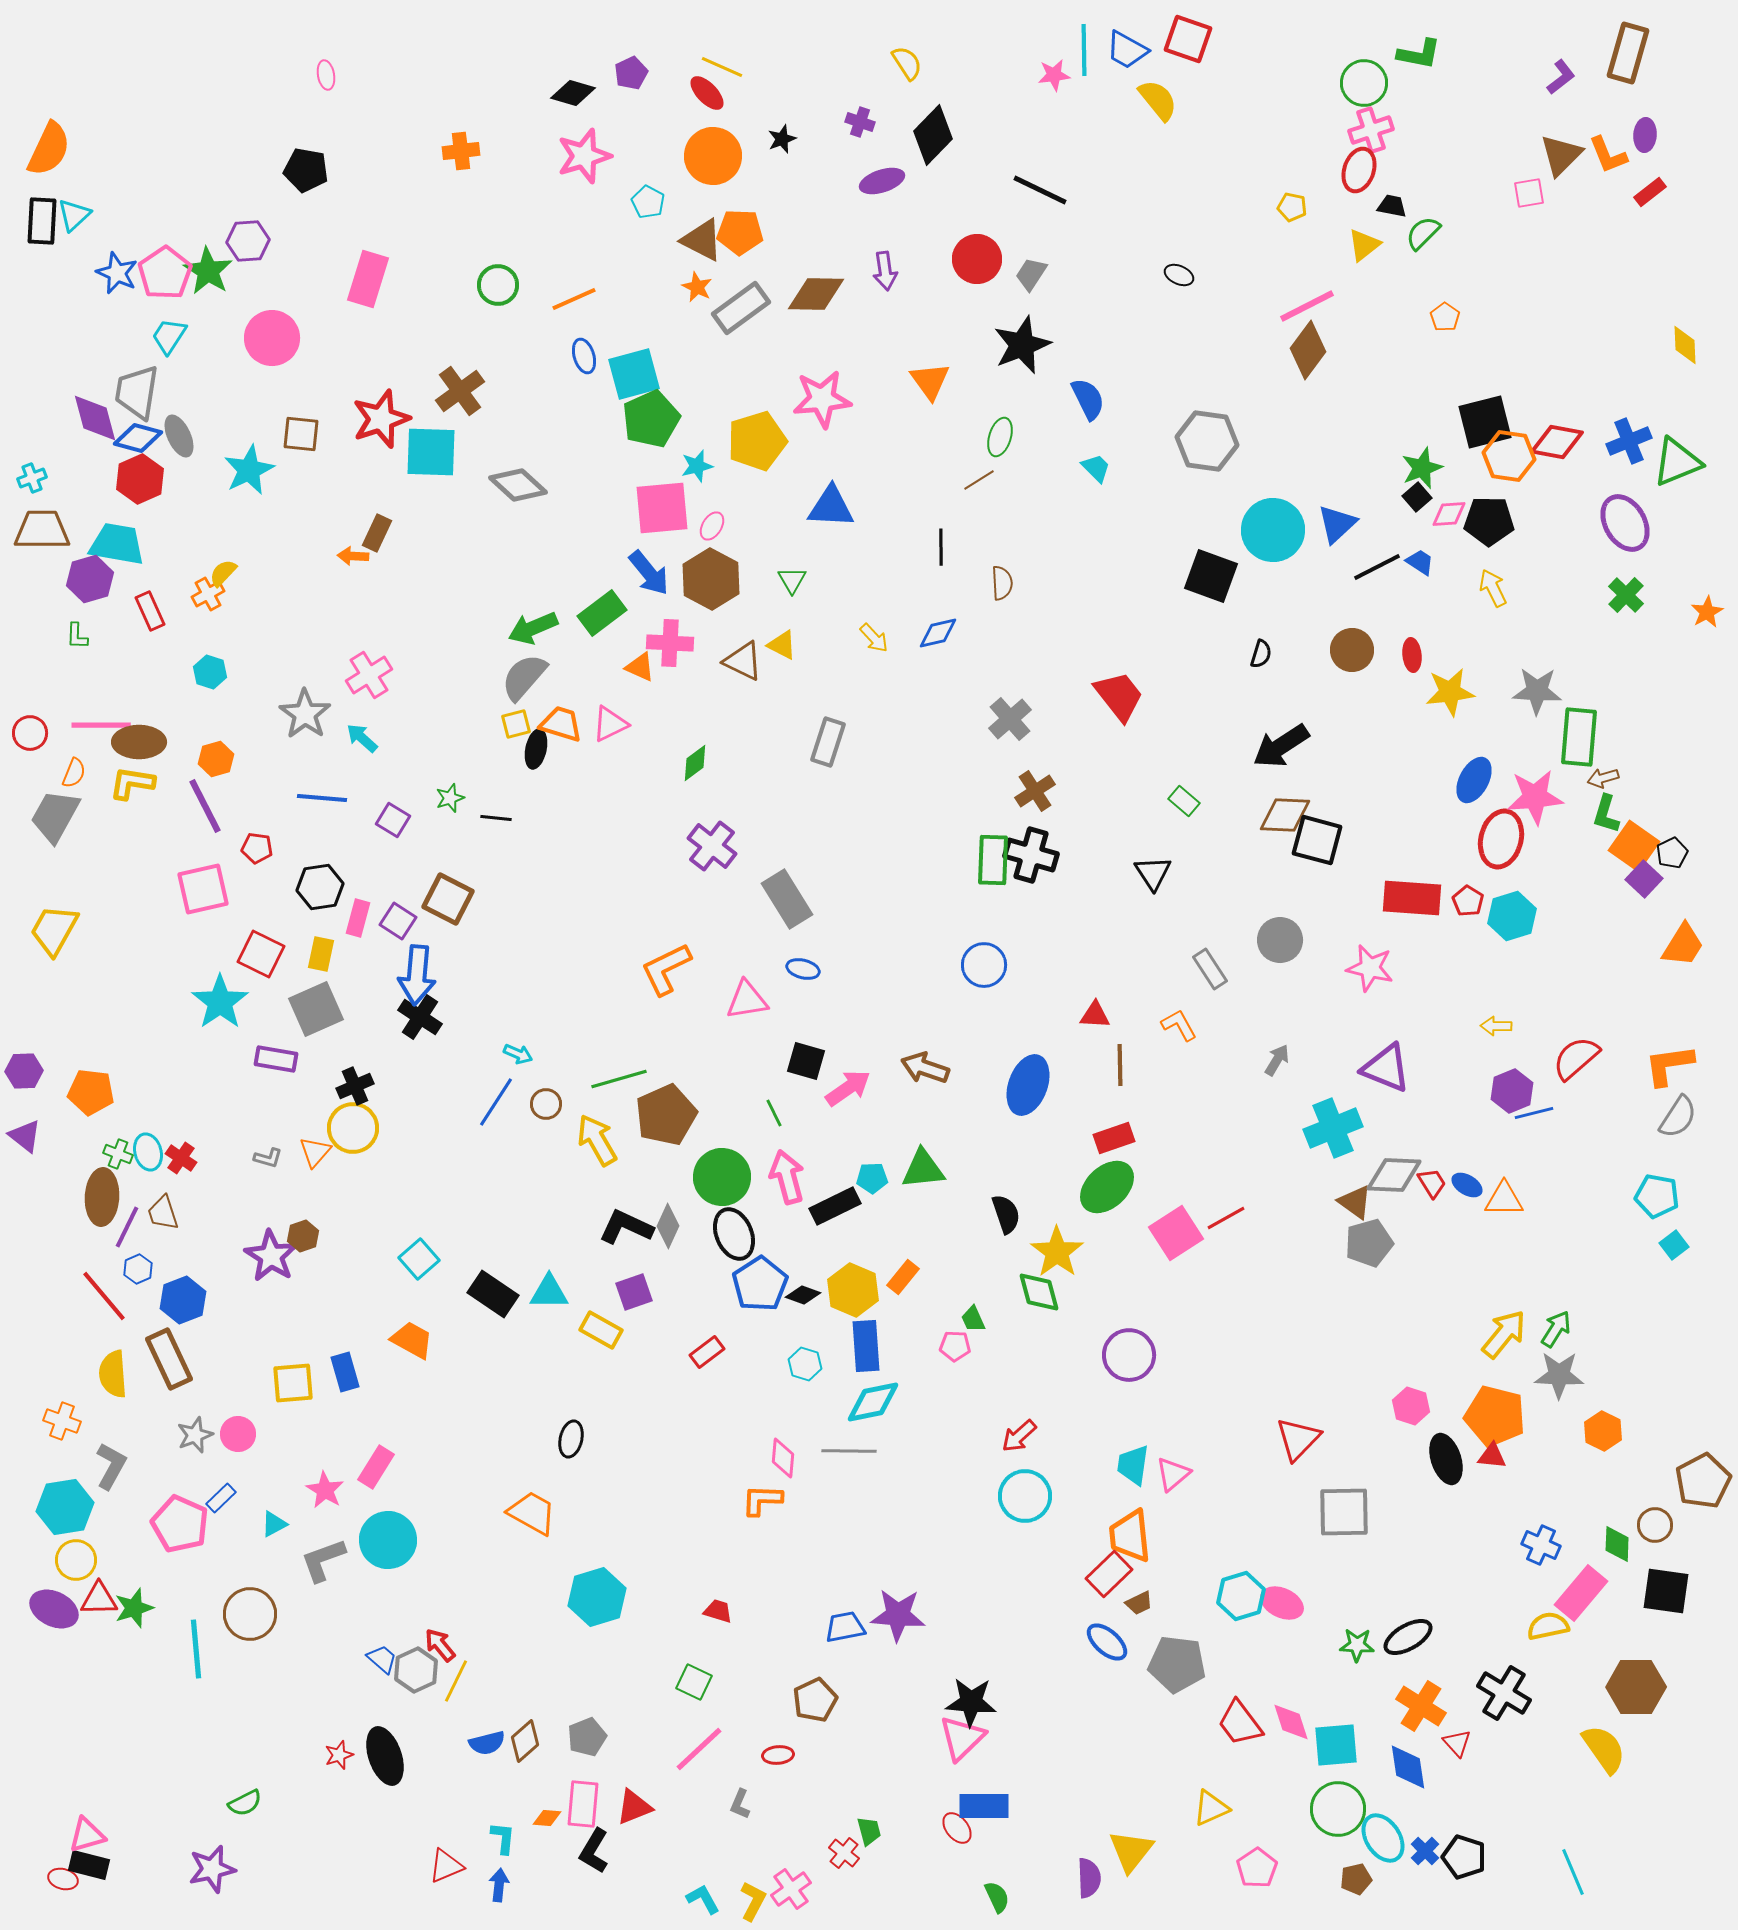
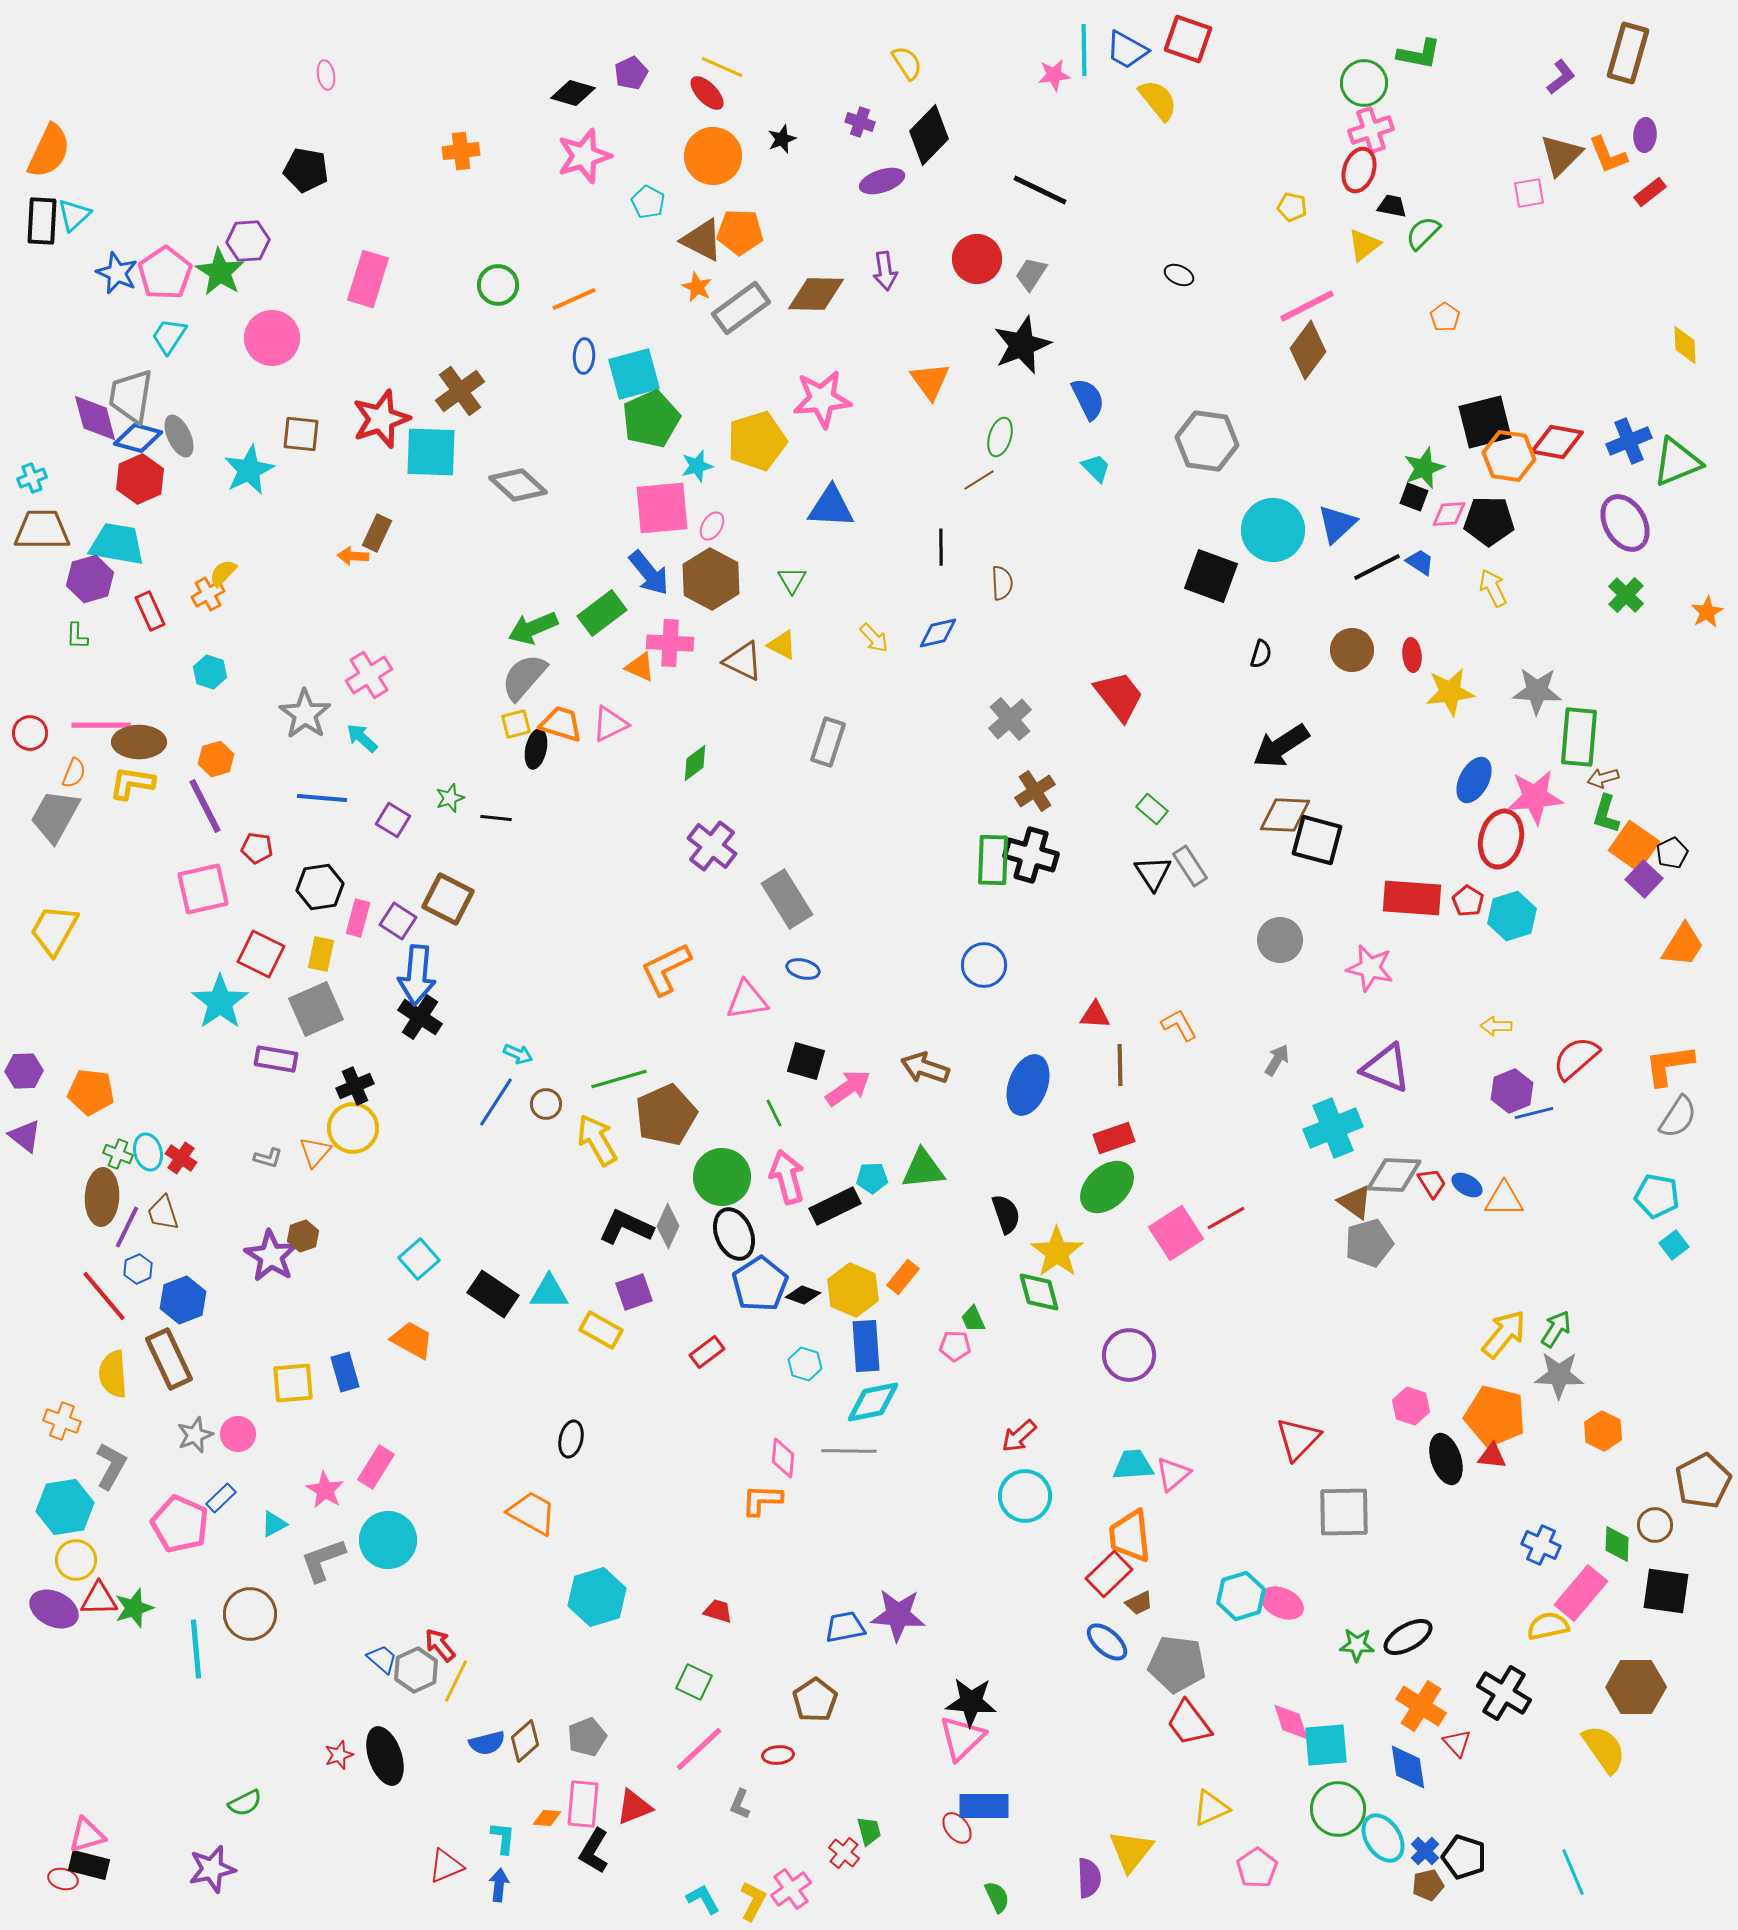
black diamond at (933, 135): moved 4 px left
orange semicircle at (49, 149): moved 2 px down
green star at (208, 271): moved 12 px right, 1 px down
blue ellipse at (584, 356): rotated 20 degrees clockwise
gray trapezoid at (137, 392): moved 6 px left, 4 px down
green star at (1422, 468): moved 2 px right
black square at (1417, 497): moved 3 px left; rotated 28 degrees counterclockwise
green rectangle at (1184, 801): moved 32 px left, 8 px down
gray rectangle at (1210, 969): moved 20 px left, 103 px up
cyan trapezoid at (1133, 1465): rotated 78 degrees clockwise
brown pentagon at (815, 1700): rotated 9 degrees counterclockwise
red trapezoid at (1240, 1723): moved 51 px left
cyan square at (1336, 1745): moved 10 px left
brown pentagon at (1356, 1879): moved 72 px right, 6 px down
